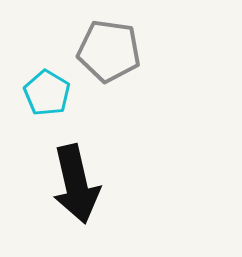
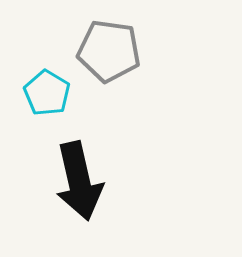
black arrow: moved 3 px right, 3 px up
